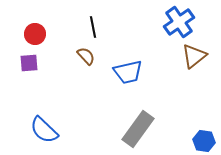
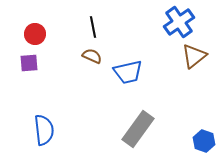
brown semicircle: moved 6 px right; rotated 24 degrees counterclockwise
blue semicircle: rotated 140 degrees counterclockwise
blue hexagon: rotated 10 degrees clockwise
